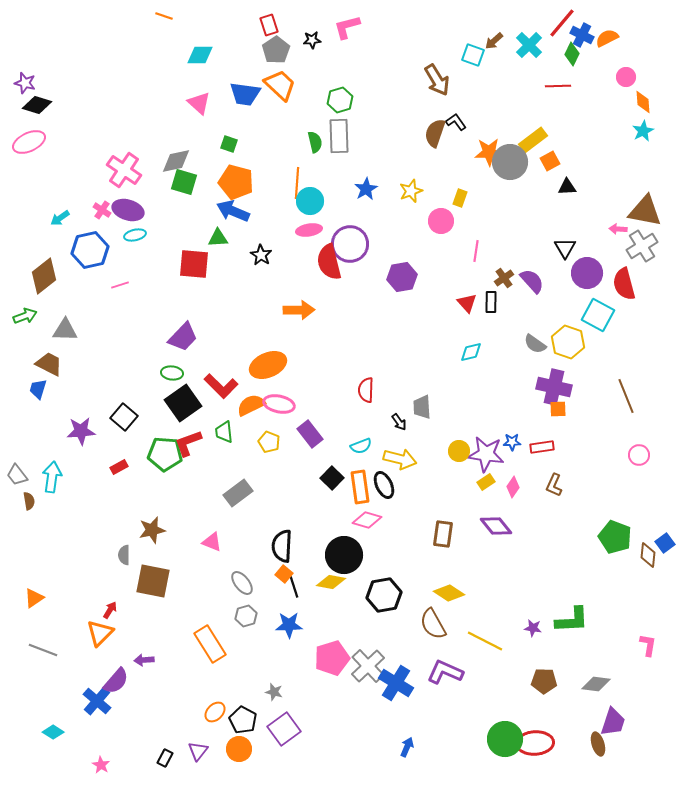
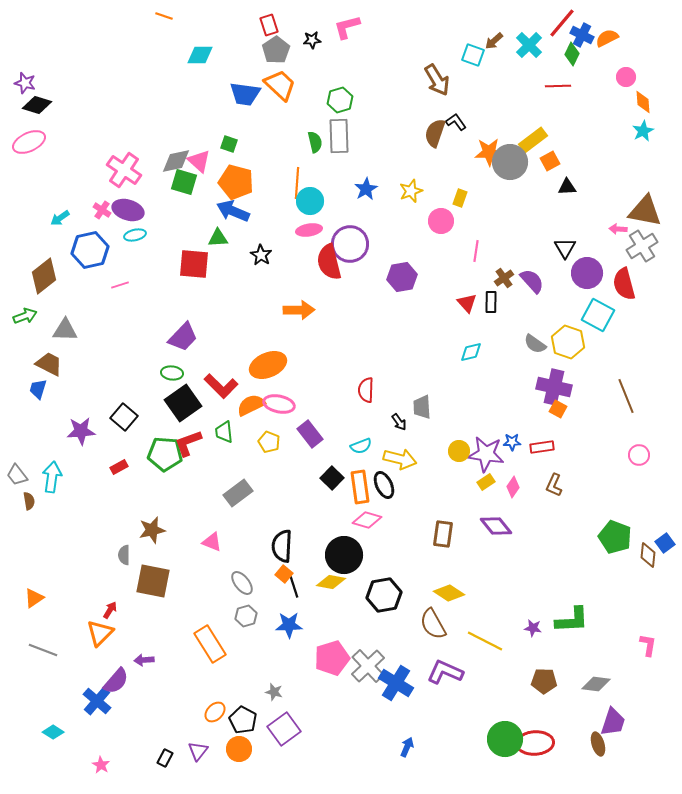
pink triangle at (199, 103): moved 58 px down
orange square at (558, 409): rotated 30 degrees clockwise
